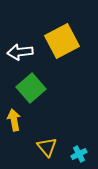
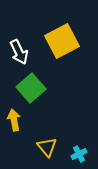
white arrow: moved 1 px left; rotated 110 degrees counterclockwise
